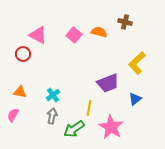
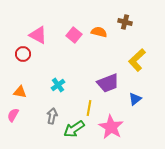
yellow L-shape: moved 3 px up
cyan cross: moved 5 px right, 10 px up
